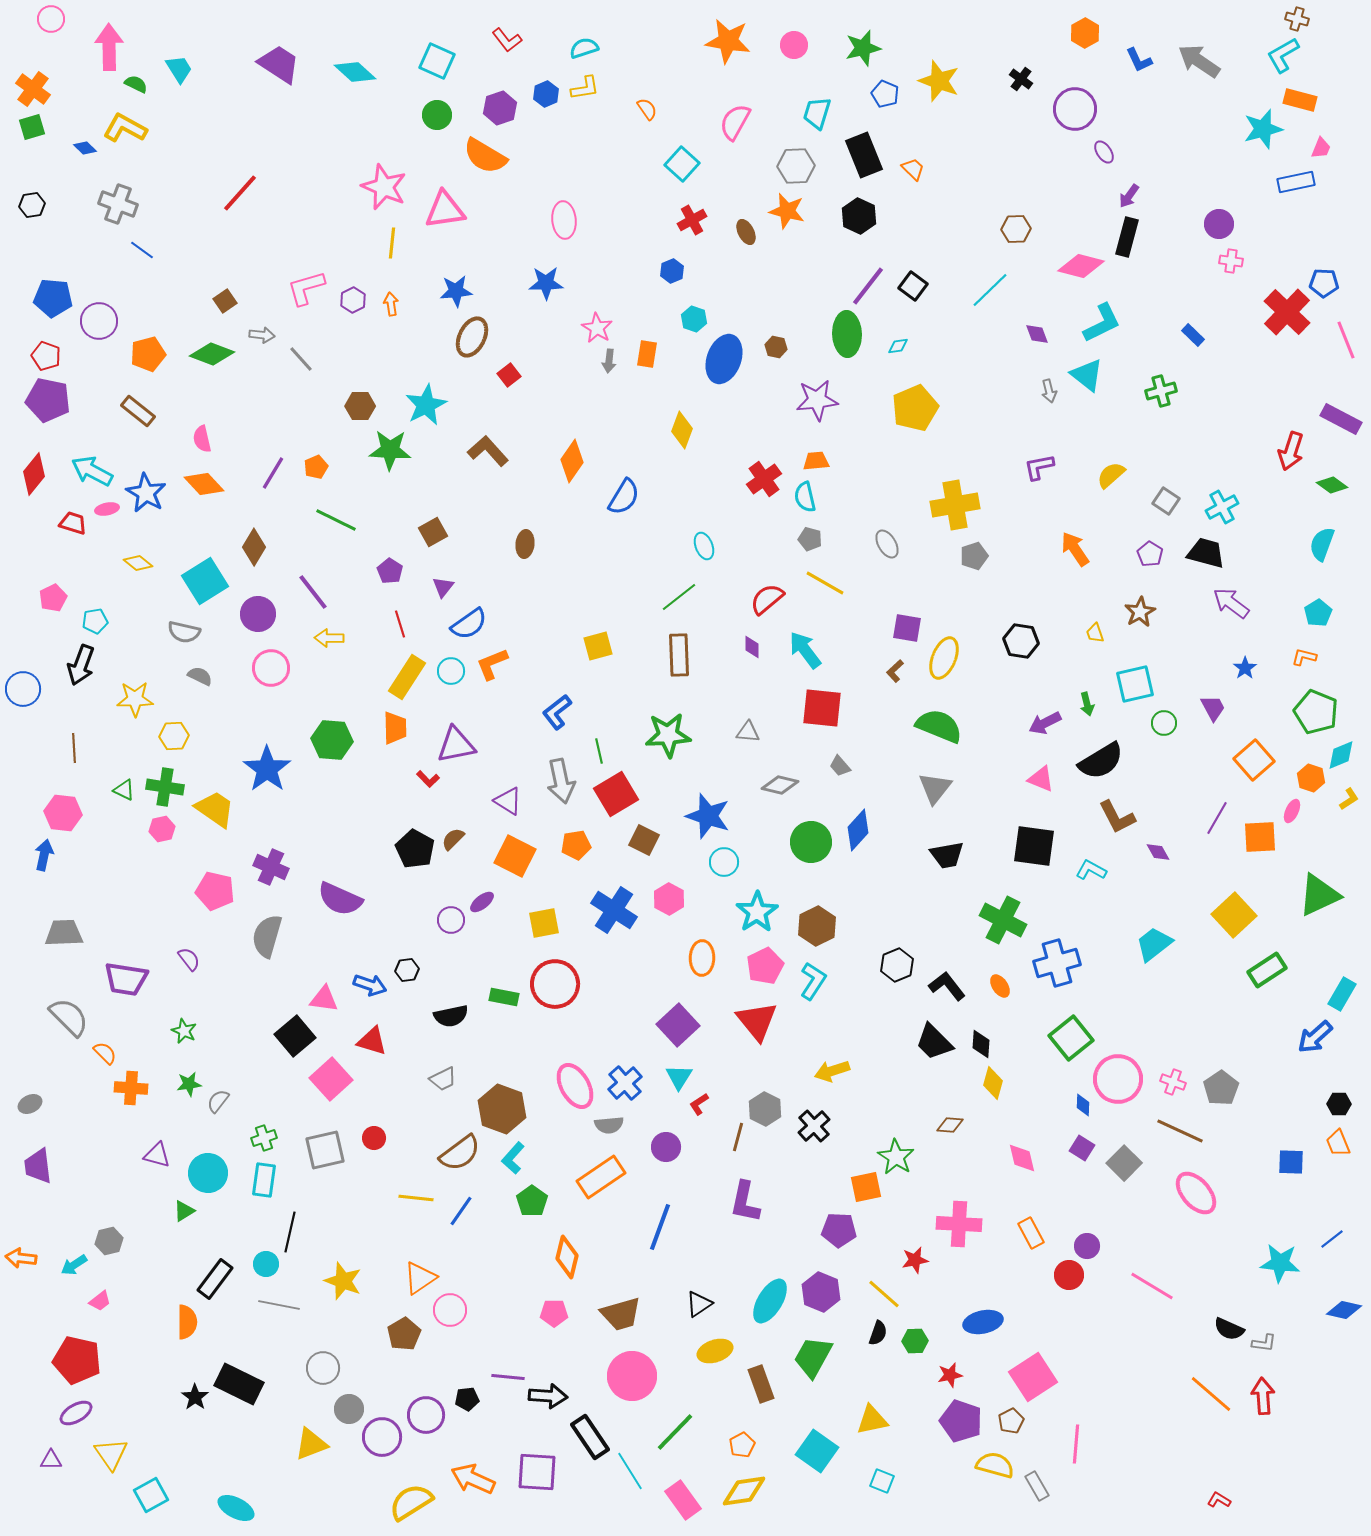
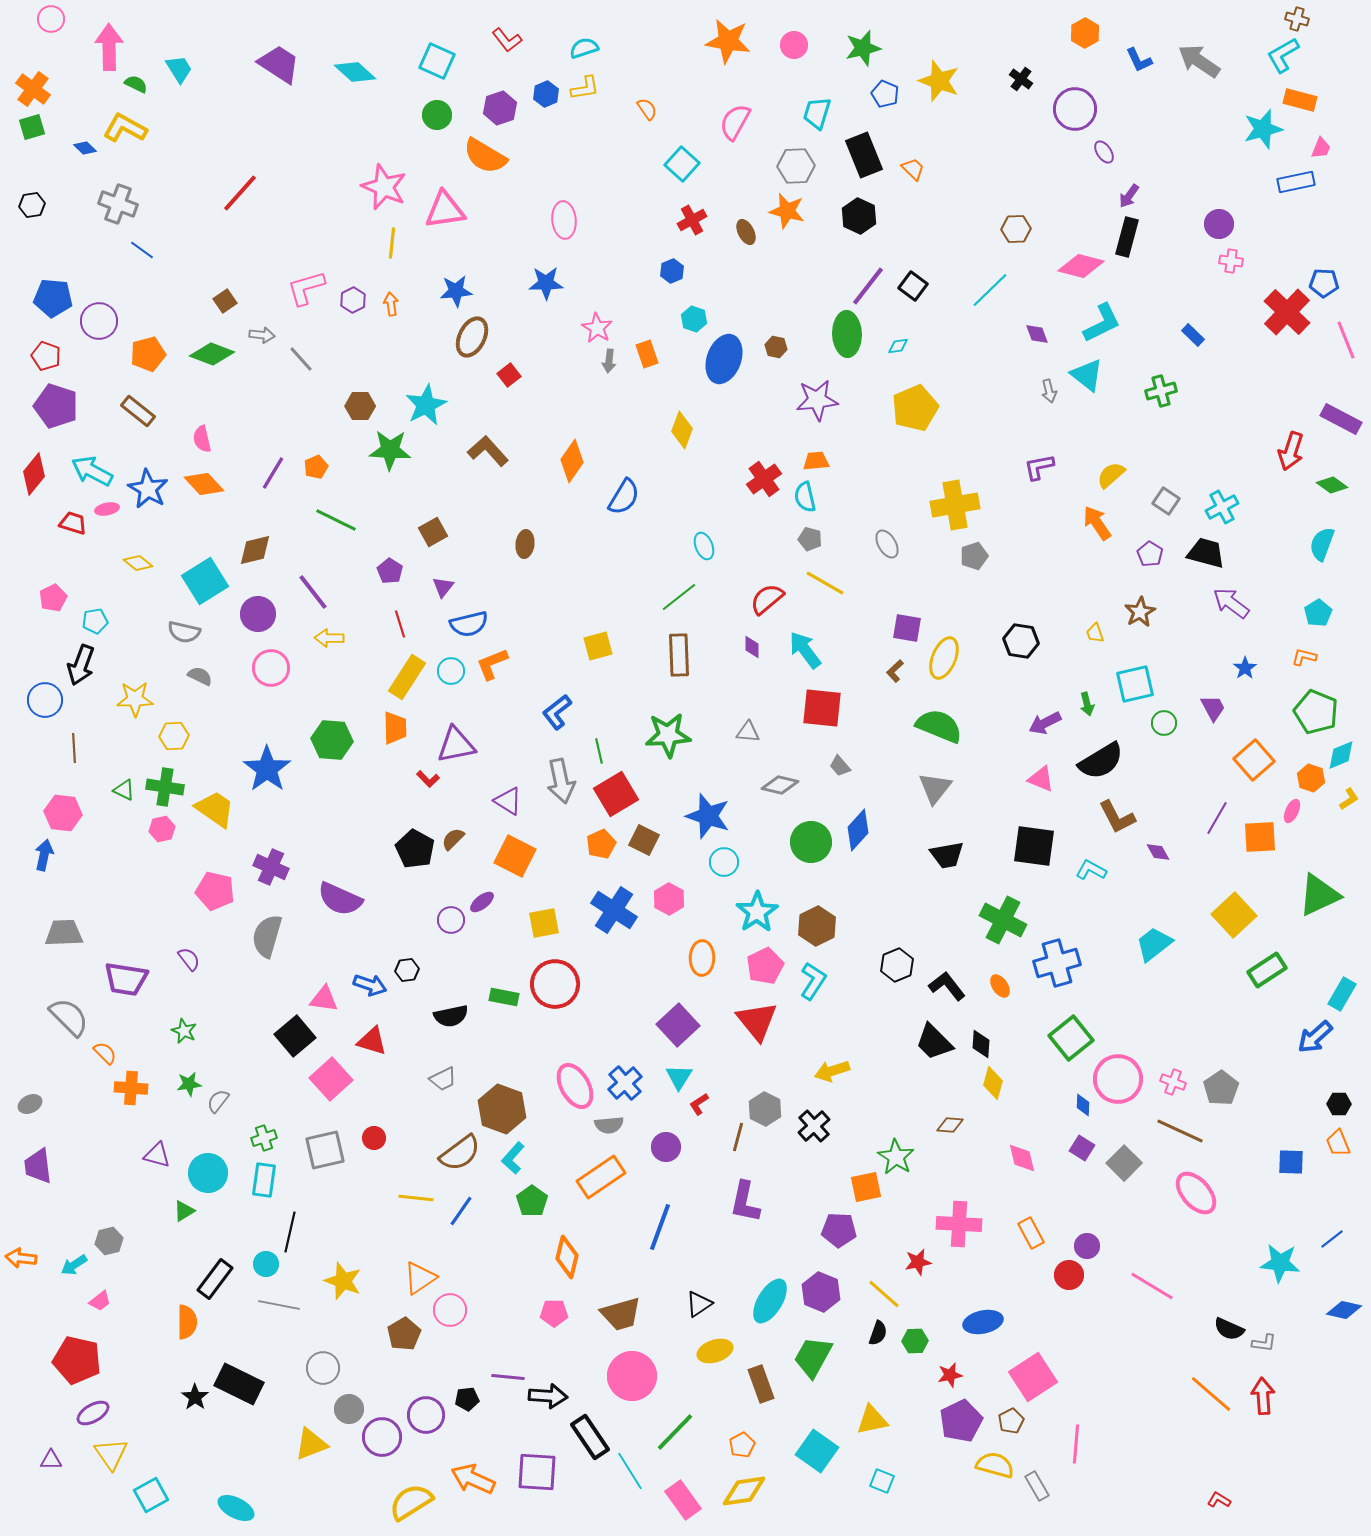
orange rectangle at (647, 354): rotated 28 degrees counterclockwise
purple pentagon at (48, 400): moved 8 px right, 6 px down; rotated 6 degrees clockwise
blue star at (146, 493): moved 2 px right, 4 px up
brown diamond at (254, 547): moved 1 px right, 3 px down; rotated 45 degrees clockwise
orange arrow at (1075, 549): moved 22 px right, 26 px up
blue semicircle at (469, 624): rotated 21 degrees clockwise
blue circle at (23, 689): moved 22 px right, 11 px down
orange pentagon at (576, 845): moved 25 px right, 1 px up; rotated 16 degrees counterclockwise
red star at (915, 1260): moved 3 px right, 2 px down
purple ellipse at (76, 1413): moved 17 px right
purple pentagon at (961, 1421): rotated 27 degrees clockwise
